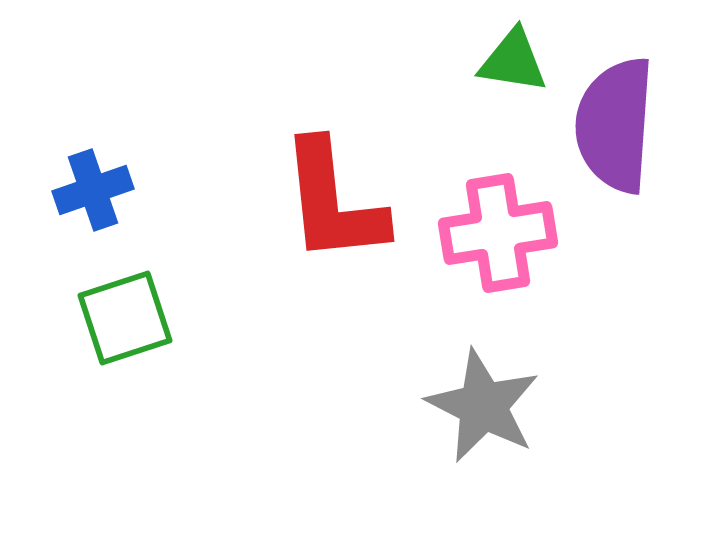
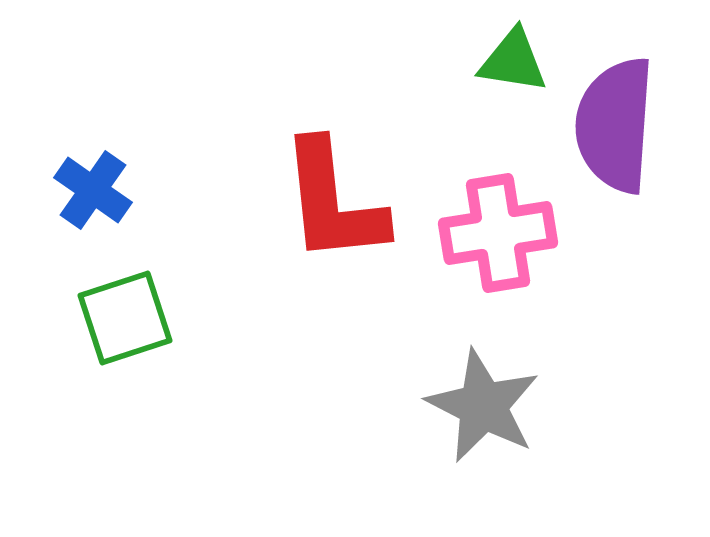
blue cross: rotated 36 degrees counterclockwise
